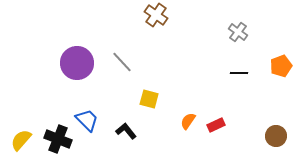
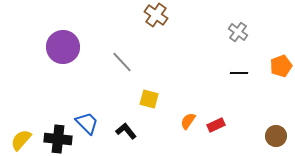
purple circle: moved 14 px left, 16 px up
blue trapezoid: moved 3 px down
black cross: rotated 16 degrees counterclockwise
